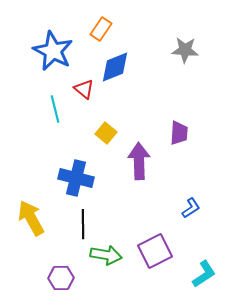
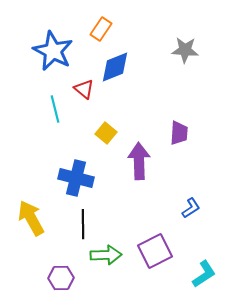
green arrow: rotated 12 degrees counterclockwise
